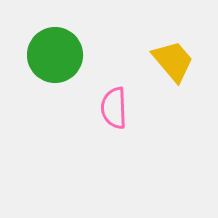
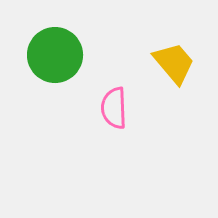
yellow trapezoid: moved 1 px right, 2 px down
